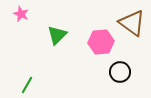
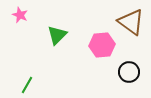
pink star: moved 1 px left, 1 px down
brown triangle: moved 1 px left, 1 px up
pink hexagon: moved 1 px right, 3 px down
black circle: moved 9 px right
